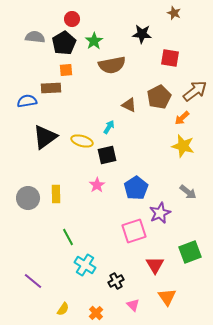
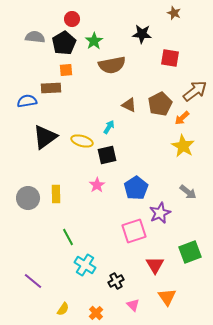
brown pentagon: moved 1 px right, 7 px down
yellow star: rotated 15 degrees clockwise
